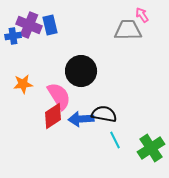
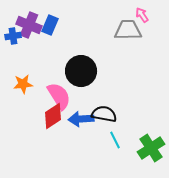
blue rectangle: rotated 36 degrees clockwise
